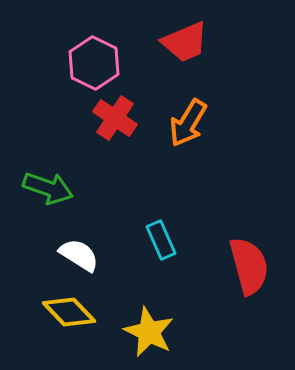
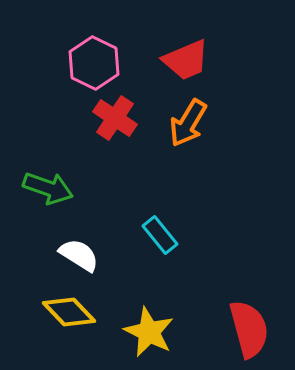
red trapezoid: moved 1 px right, 18 px down
cyan rectangle: moved 1 px left, 5 px up; rotated 15 degrees counterclockwise
red semicircle: moved 63 px down
